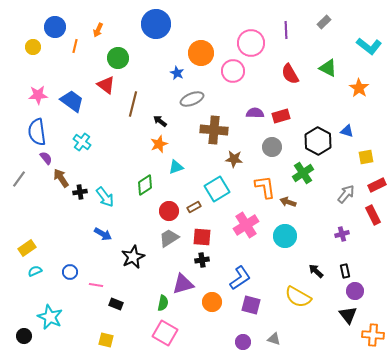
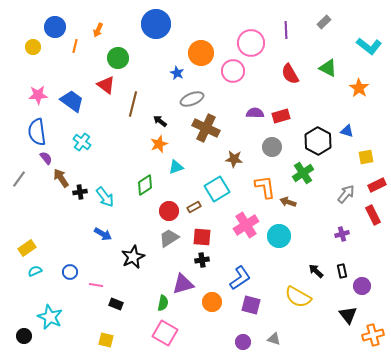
brown cross at (214, 130): moved 8 px left, 2 px up; rotated 20 degrees clockwise
cyan circle at (285, 236): moved 6 px left
black rectangle at (345, 271): moved 3 px left
purple circle at (355, 291): moved 7 px right, 5 px up
orange cross at (373, 335): rotated 20 degrees counterclockwise
